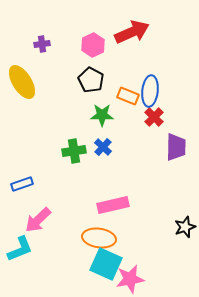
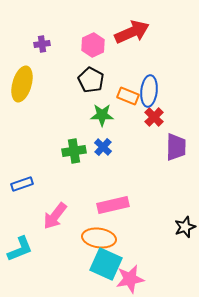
yellow ellipse: moved 2 px down; rotated 48 degrees clockwise
blue ellipse: moved 1 px left
pink arrow: moved 17 px right, 4 px up; rotated 8 degrees counterclockwise
